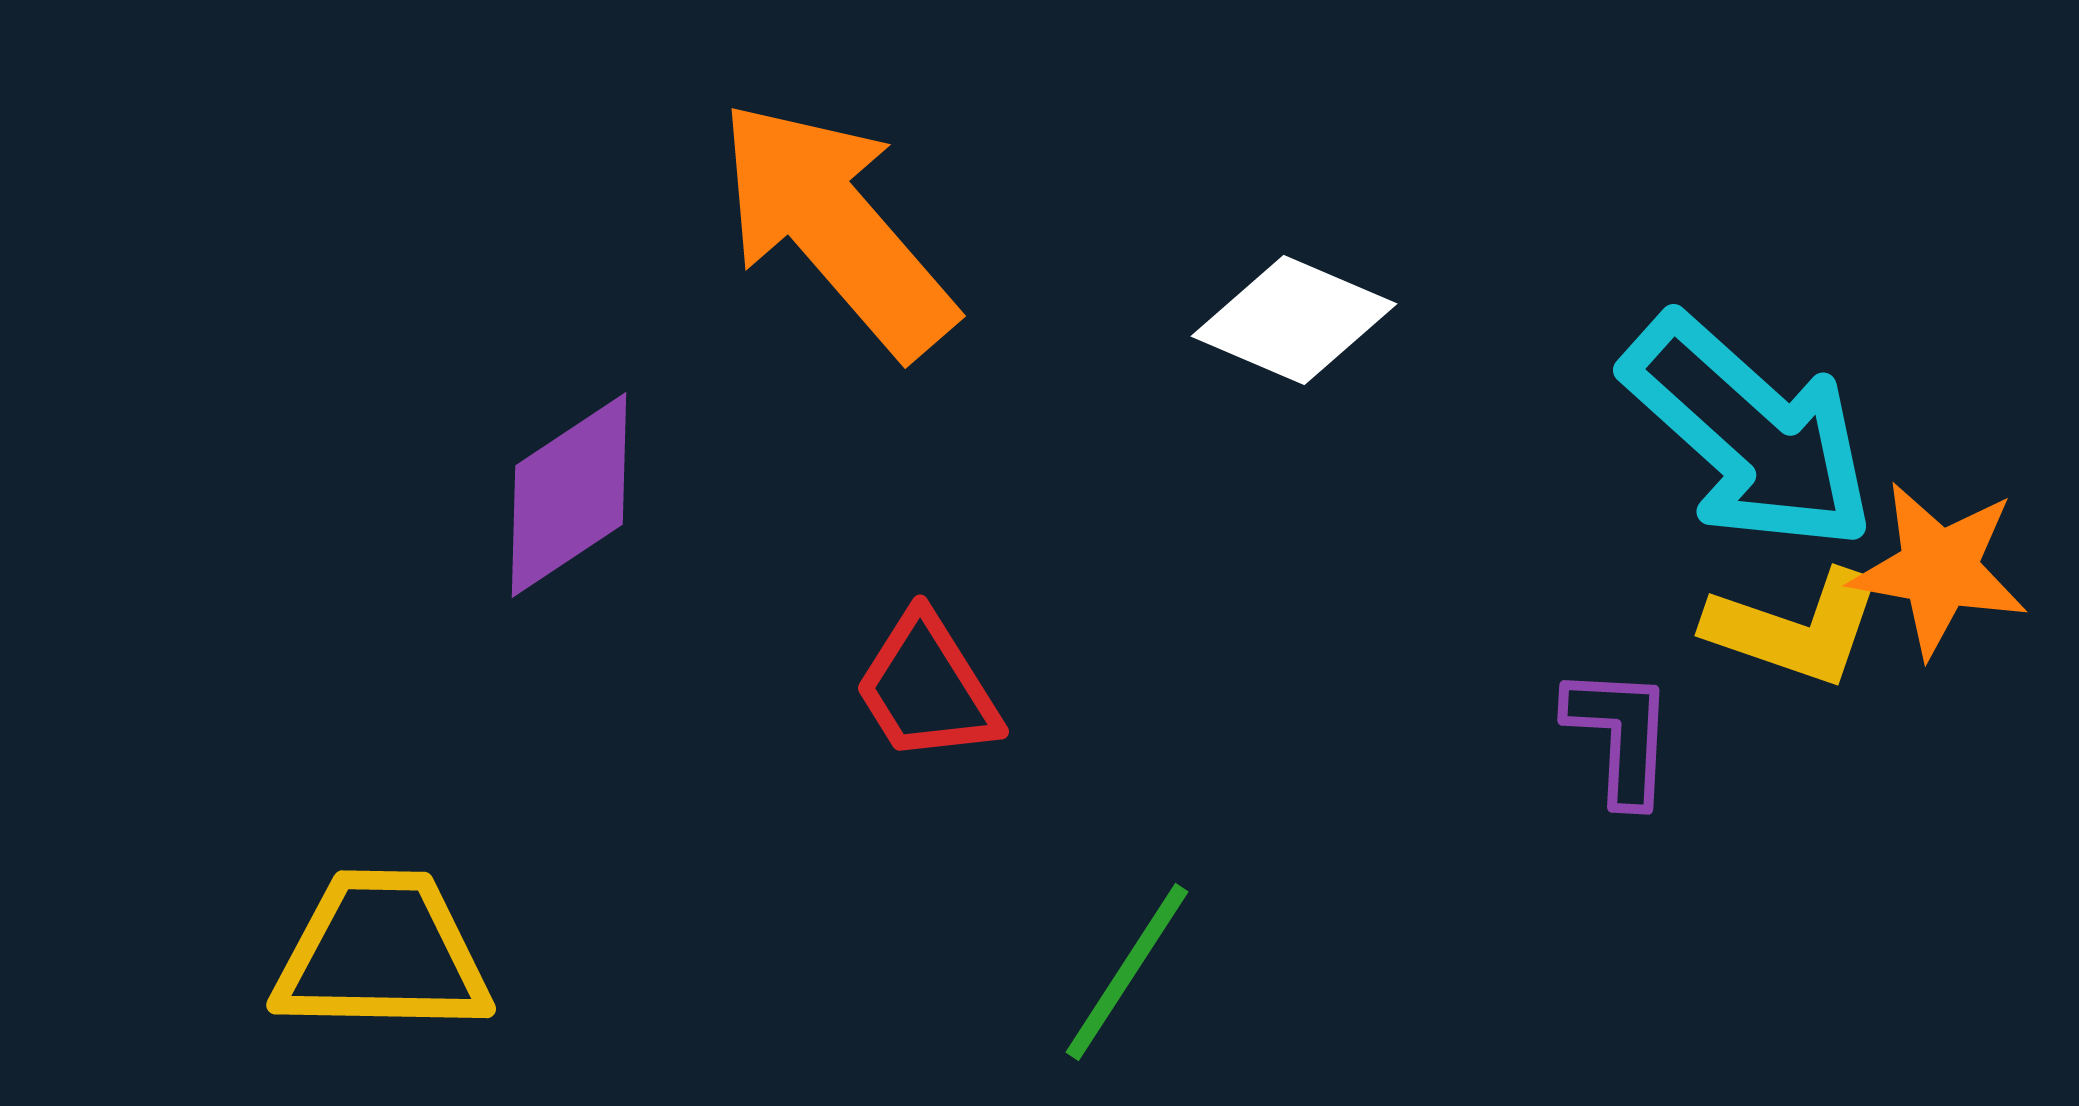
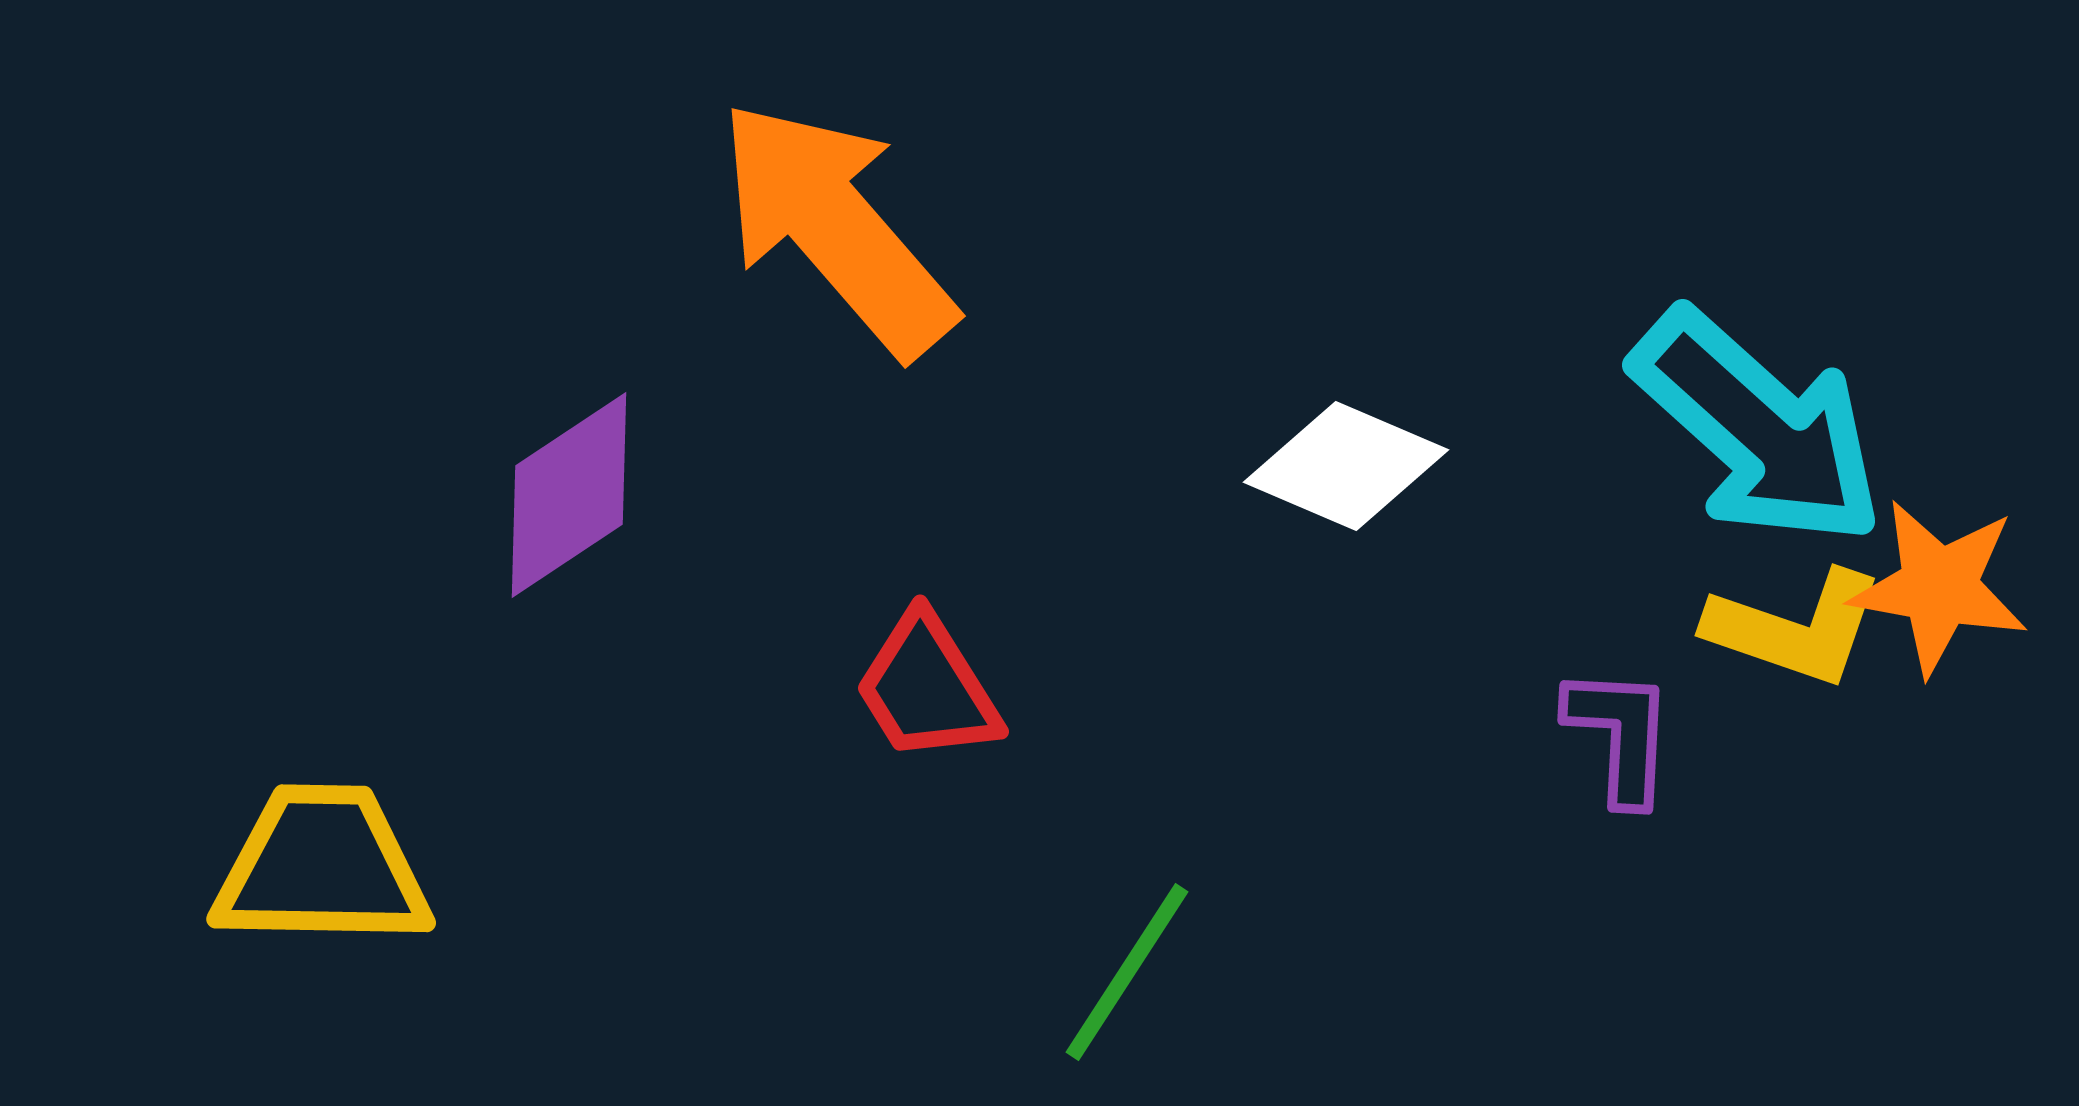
white diamond: moved 52 px right, 146 px down
cyan arrow: moved 9 px right, 5 px up
orange star: moved 18 px down
yellow trapezoid: moved 60 px left, 86 px up
